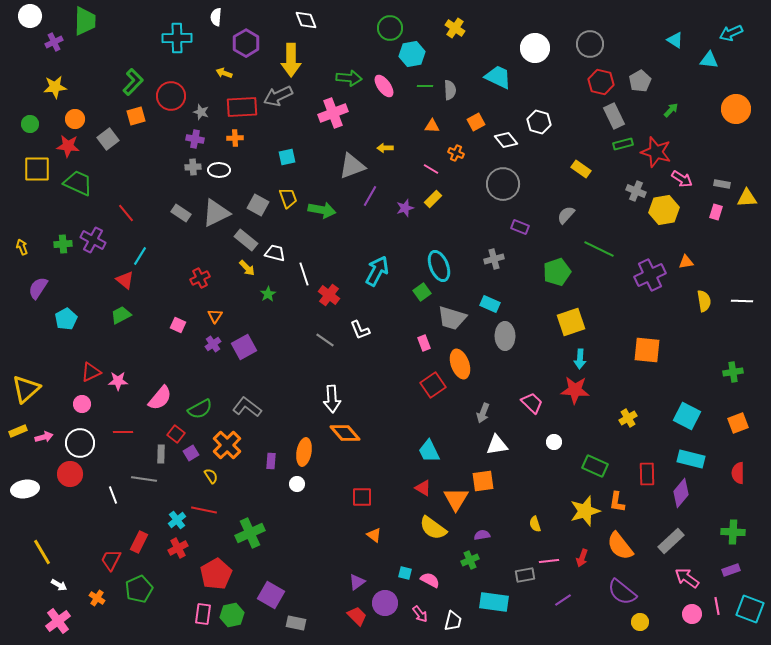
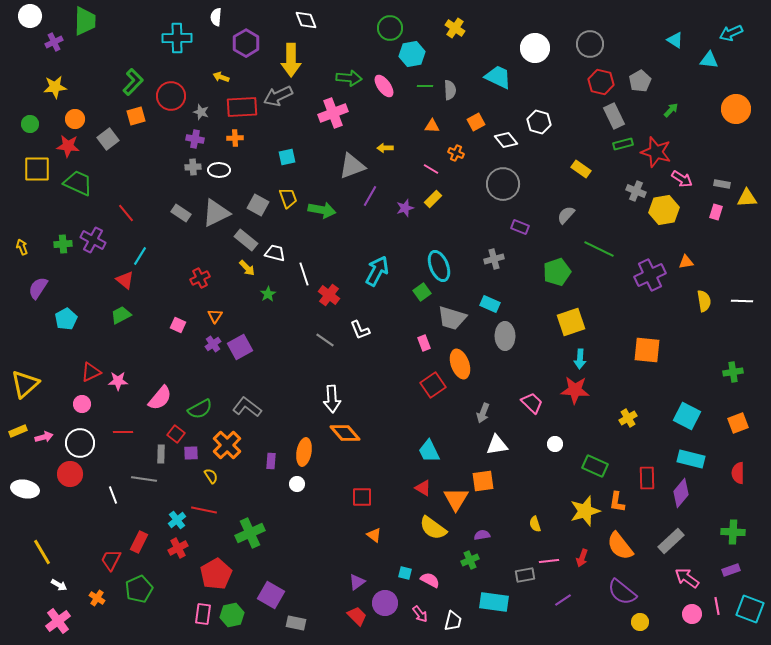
yellow arrow at (224, 73): moved 3 px left, 4 px down
purple square at (244, 347): moved 4 px left
yellow triangle at (26, 389): moved 1 px left, 5 px up
white circle at (554, 442): moved 1 px right, 2 px down
purple square at (191, 453): rotated 28 degrees clockwise
red rectangle at (647, 474): moved 4 px down
white ellipse at (25, 489): rotated 20 degrees clockwise
